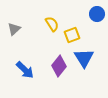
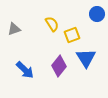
gray triangle: rotated 24 degrees clockwise
blue triangle: moved 2 px right
